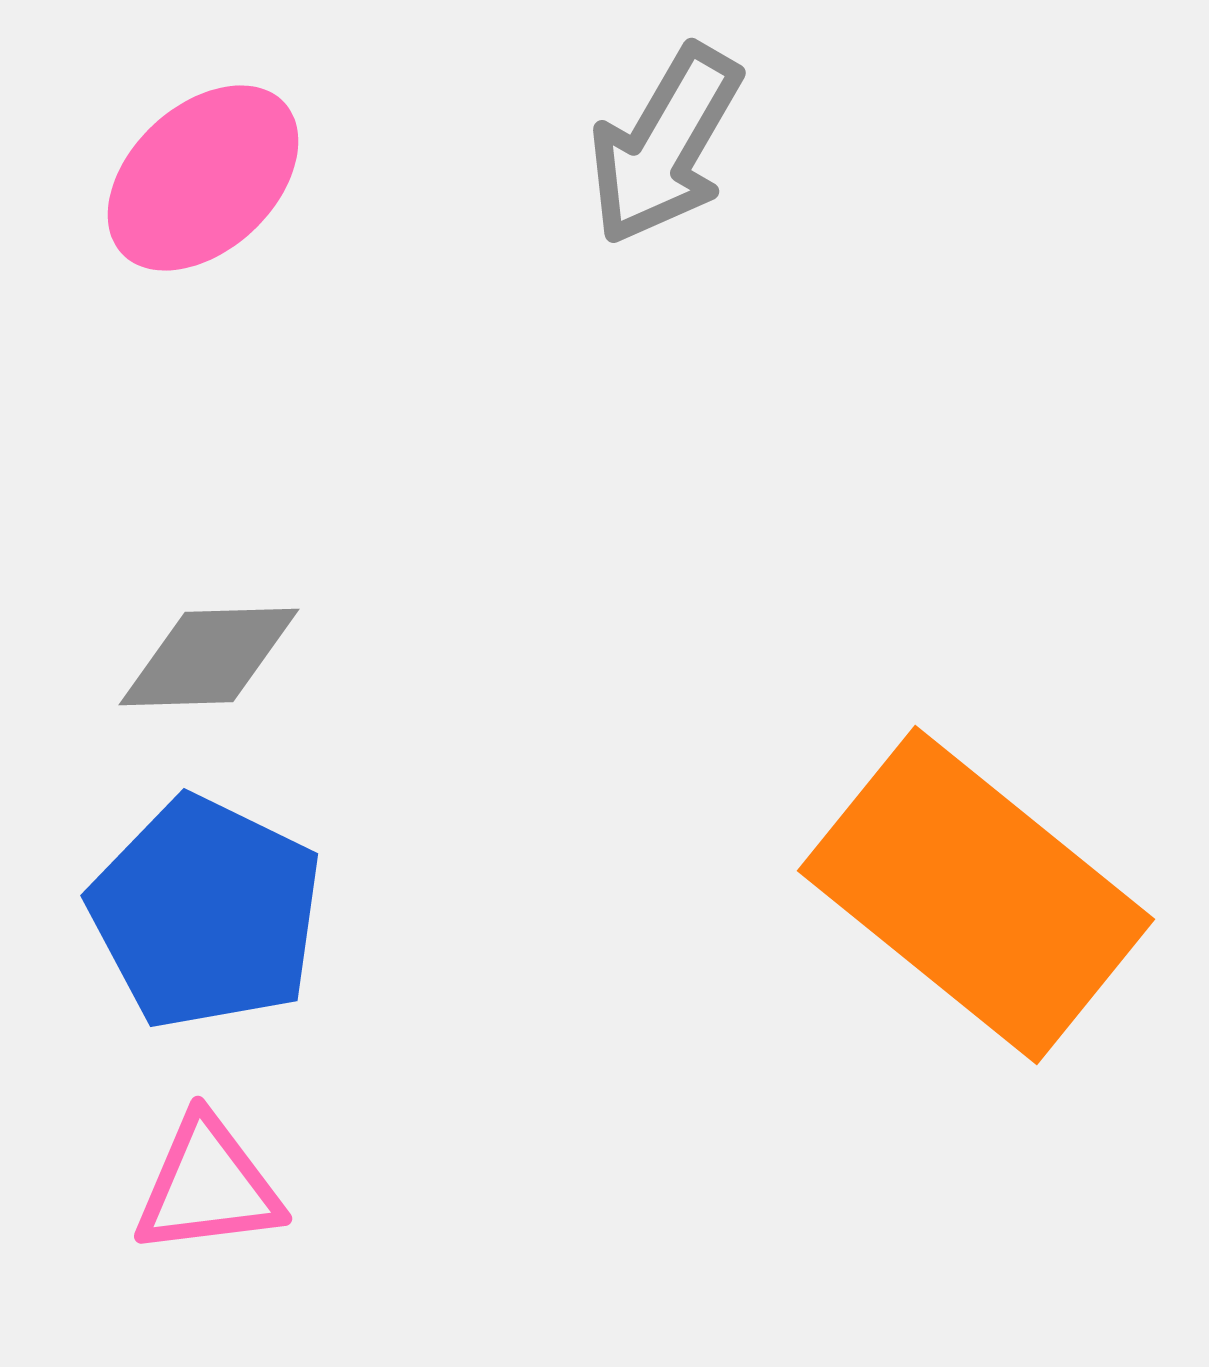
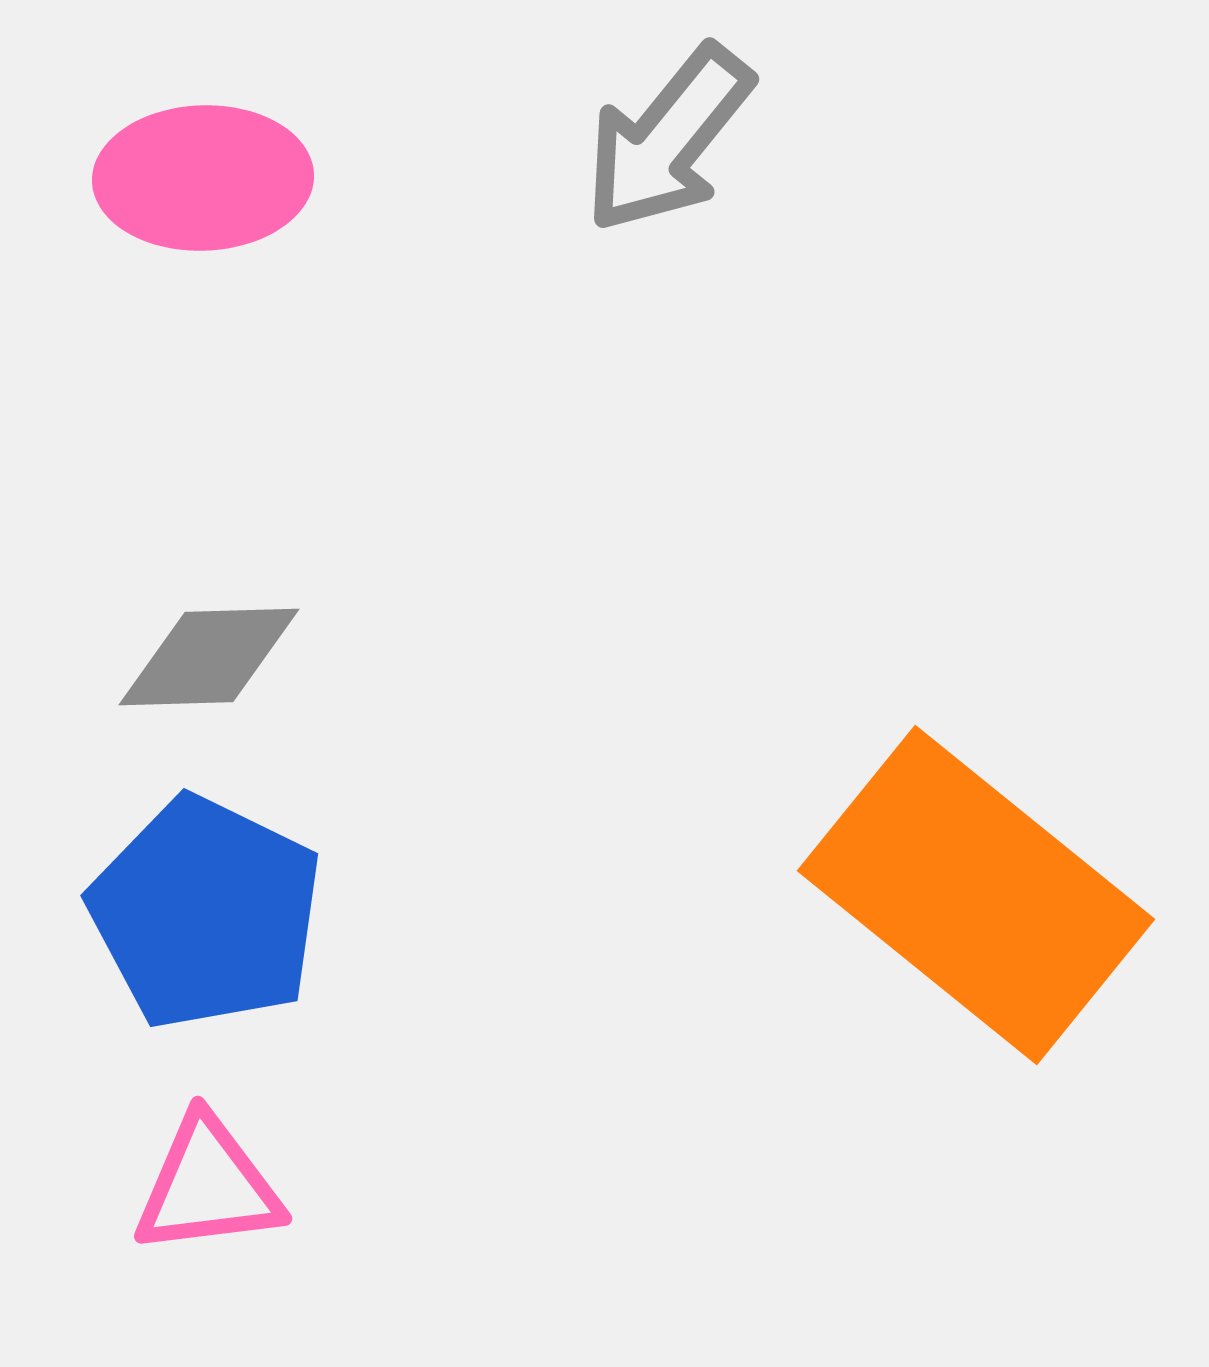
gray arrow: moved 3 px right, 6 px up; rotated 9 degrees clockwise
pink ellipse: rotated 41 degrees clockwise
